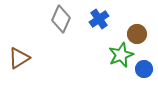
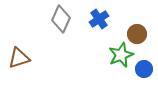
brown triangle: rotated 15 degrees clockwise
